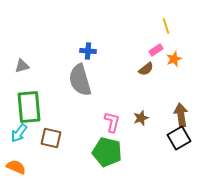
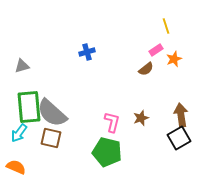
blue cross: moved 1 px left, 1 px down; rotated 21 degrees counterclockwise
gray semicircle: moved 28 px left, 33 px down; rotated 32 degrees counterclockwise
